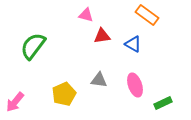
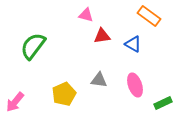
orange rectangle: moved 2 px right, 1 px down
